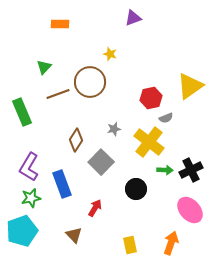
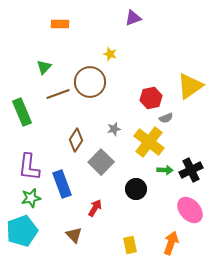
purple L-shape: rotated 24 degrees counterclockwise
